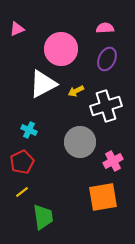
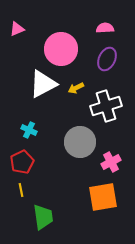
yellow arrow: moved 3 px up
pink cross: moved 2 px left, 1 px down
yellow line: moved 1 px left, 2 px up; rotated 64 degrees counterclockwise
